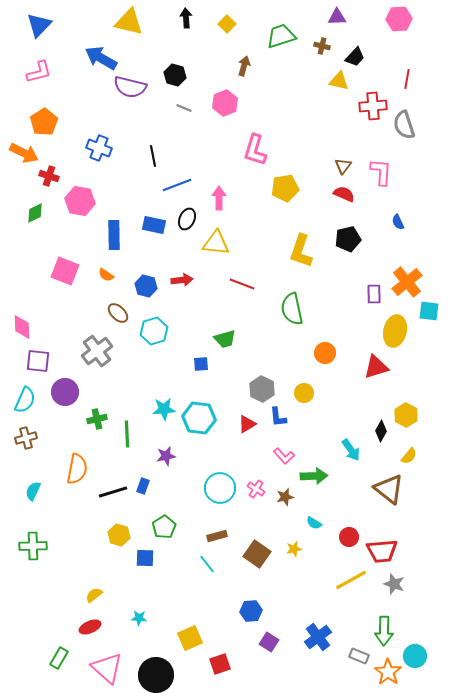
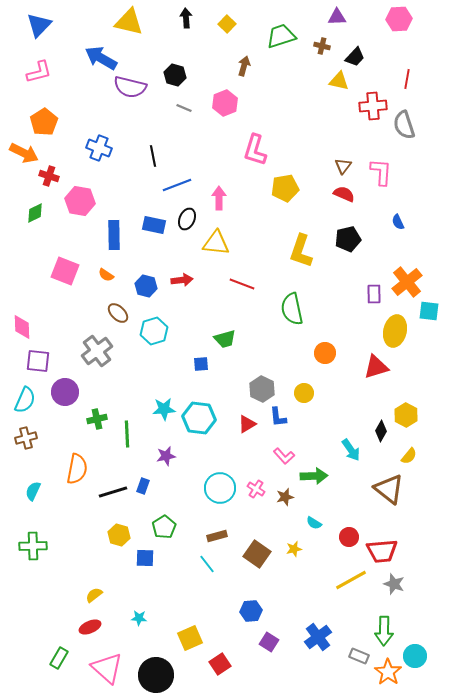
red square at (220, 664): rotated 15 degrees counterclockwise
